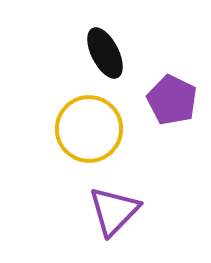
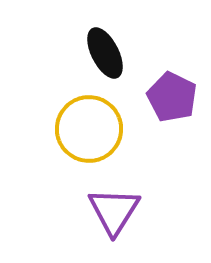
purple pentagon: moved 3 px up
purple triangle: rotated 12 degrees counterclockwise
